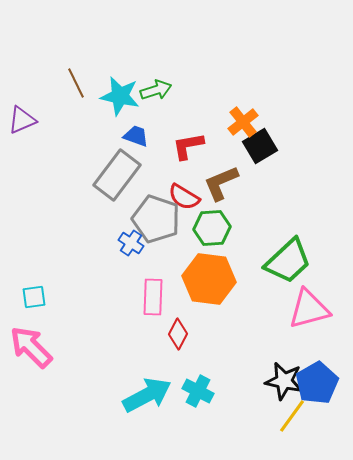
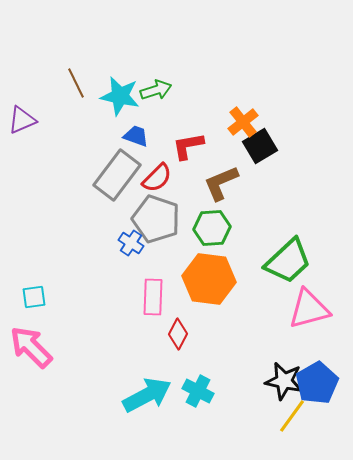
red semicircle: moved 27 px left, 19 px up; rotated 76 degrees counterclockwise
